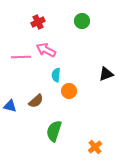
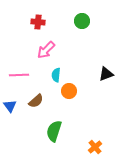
red cross: rotated 32 degrees clockwise
pink arrow: rotated 72 degrees counterclockwise
pink line: moved 2 px left, 18 px down
blue triangle: rotated 40 degrees clockwise
